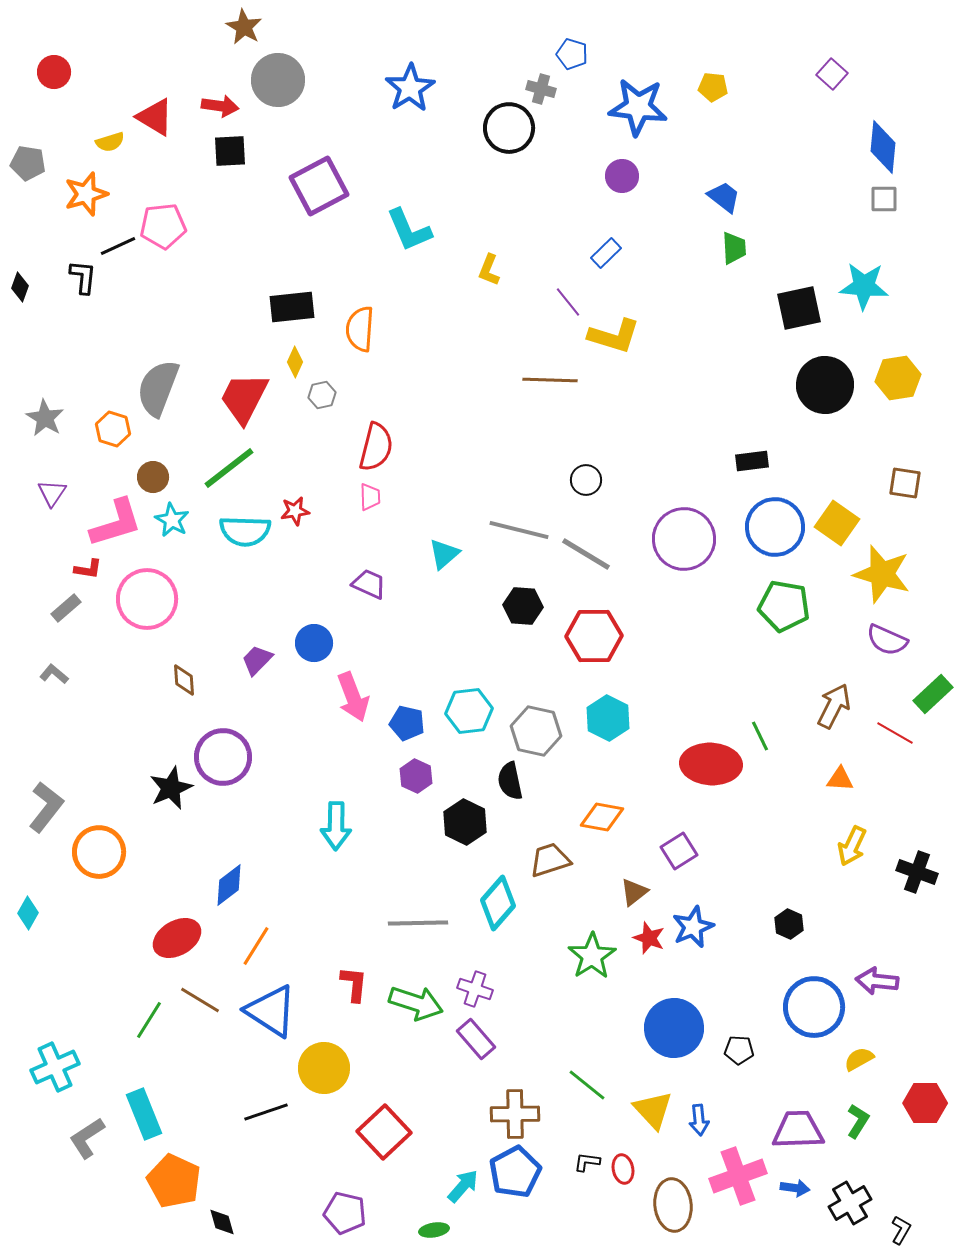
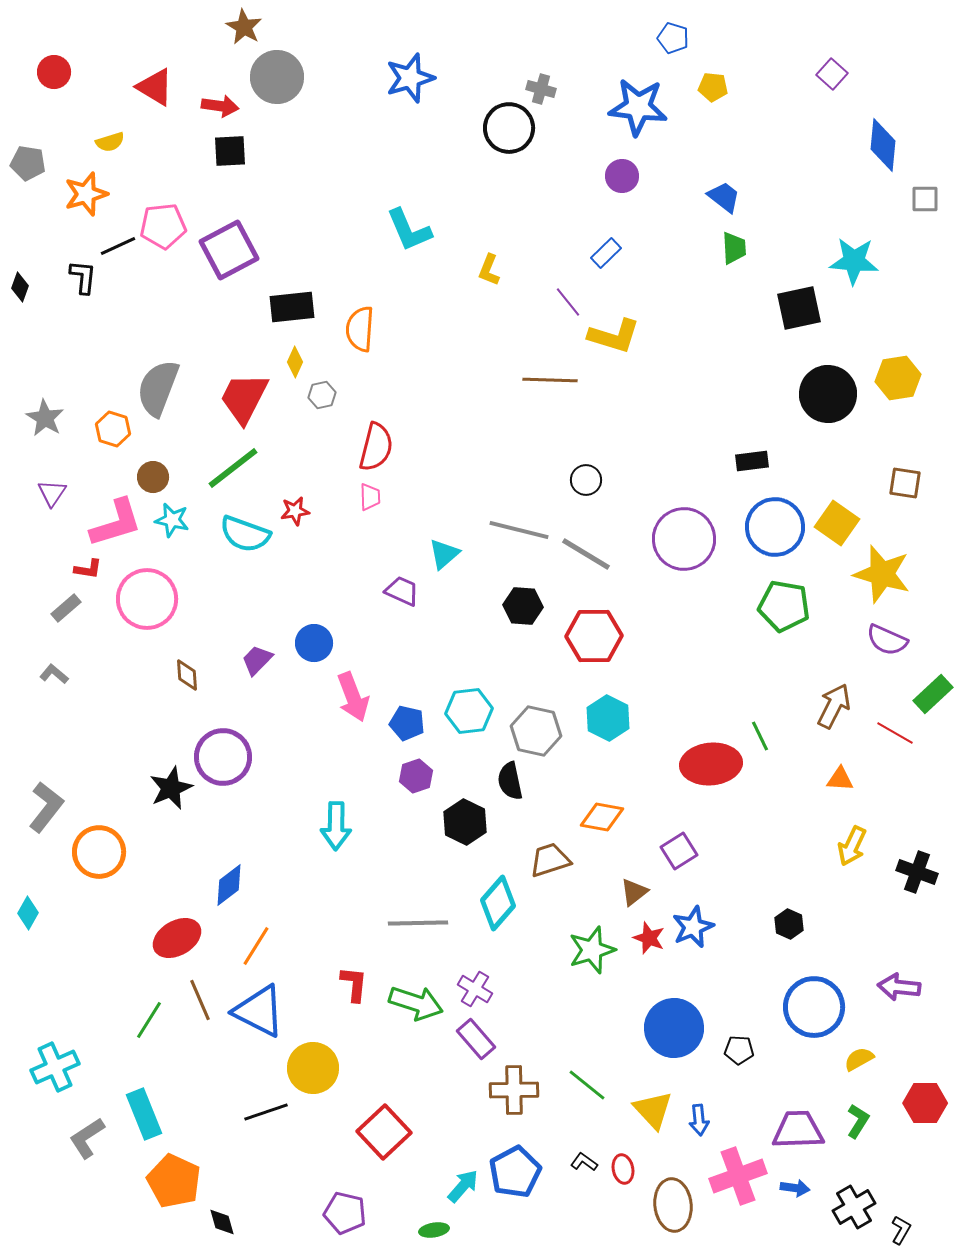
blue pentagon at (572, 54): moved 101 px right, 16 px up
gray circle at (278, 80): moved 1 px left, 3 px up
blue star at (410, 88): moved 10 px up; rotated 15 degrees clockwise
red triangle at (155, 117): moved 30 px up
blue diamond at (883, 147): moved 2 px up
purple square at (319, 186): moved 90 px left, 64 px down
gray square at (884, 199): moved 41 px right
cyan star at (864, 286): moved 10 px left, 25 px up
black circle at (825, 385): moved 3 px right, 9 px down
green line at (229, 468): moved 4 px right
cyan star at (172, 520): rotated 16 degrees counterclockwise
cyan semicircle at (245, 531): moved 3 px down; rotated 18 degrees clockwise
purple trapezoid at (369, 584): moved 33 px right, 7 px down
brown diamond at (184, 680): moved 3 px right, 5 px up
red ellipse at (711, 764): rotated 8 degrees counterclockwise
purple hexagon at (416, 776): rotated 16 degrees clockwise
green star at (592, 956): moved 6 px up; rotated 15 degrees clockwise
purple arrow at (877, 981): moved 22 px right, 6 px down
purple cross at (475, 989): rotated 12 degrees clockwise
brown line at (200, 1000): rotated 36 degrees clockwise
blue triangle at (271, 1011): moved 12 px left; rotated 6 degrees counterclockwise
yellow circle at (324, 1068): moved 11 px left
brown cross at (515, 1114): moved 1 px left, 24 px up
black L-shape at (587, 1162): moved 3 px left; rotated 28 degrees clockwise
black cross at (850, 1203): moved 4 px right, 4 px down
